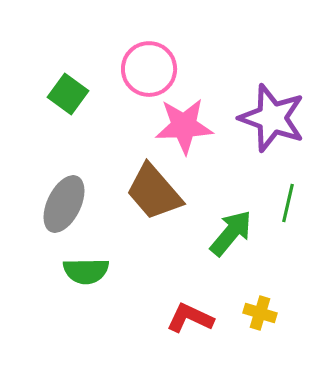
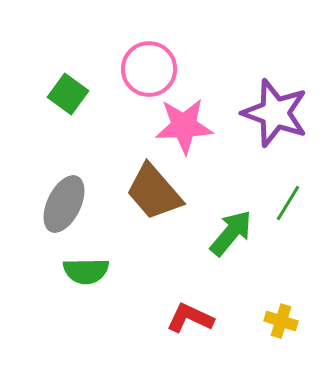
purple star: moved 3 px right, 5 px up
green line: rotated 18 degrees clockwise
yellow cross: moved 21 px right, 8 px down
